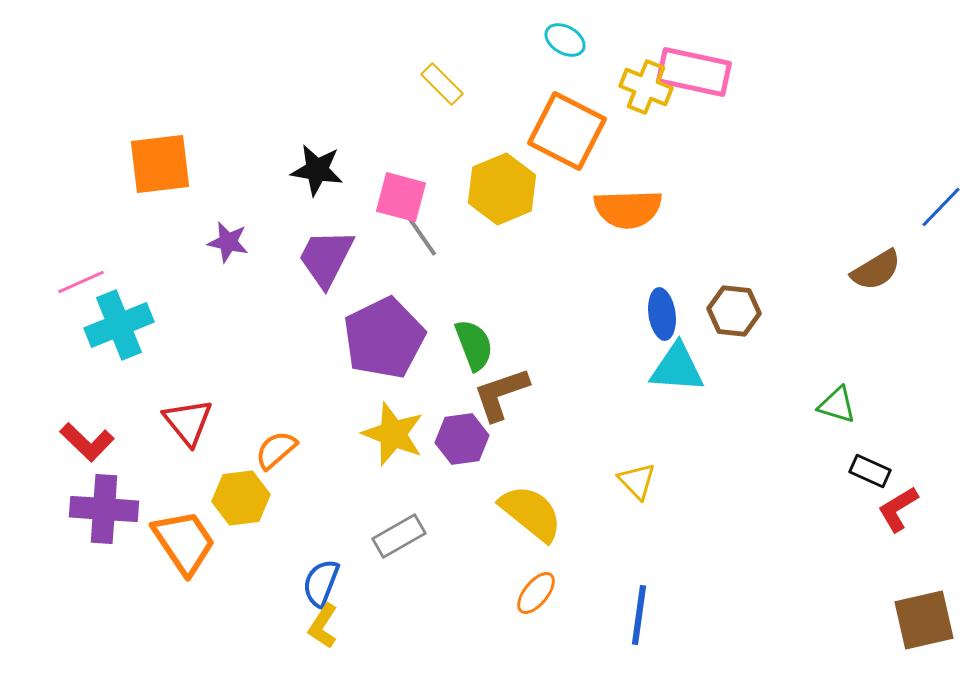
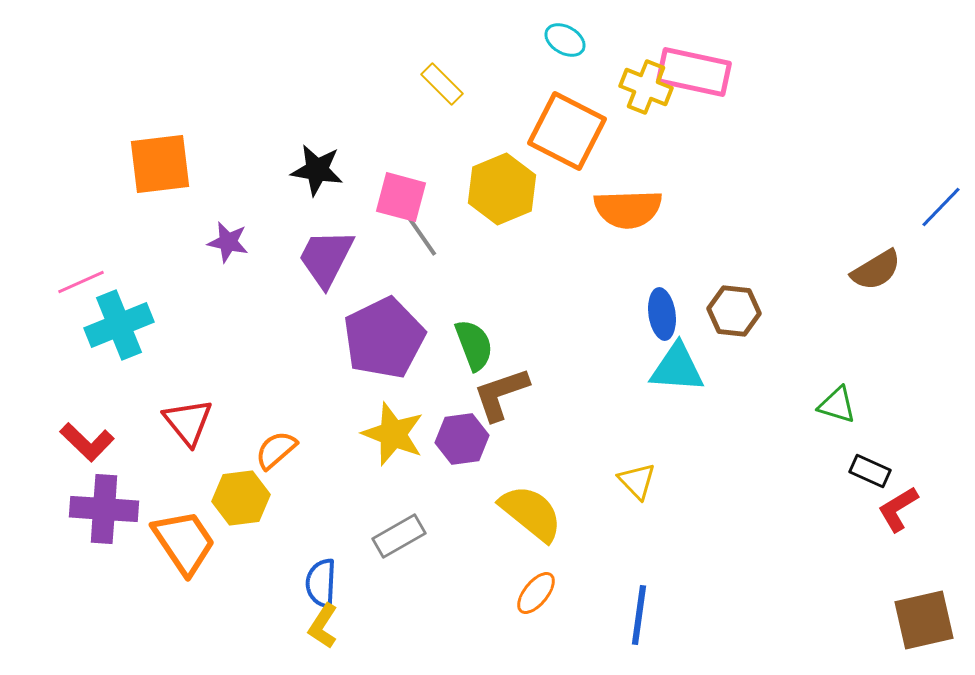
blue semicircle at (321, 583): rotated 18 degrees counterclockwise
